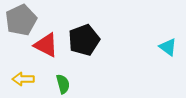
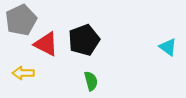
red triangle: moved 1 px up
yellow arrow: moved 6 px up
green semicircle: moved 28 px right, 3 px up
